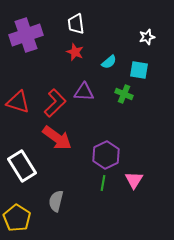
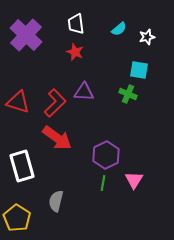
purple cross: rotated 28 degrees counterclockwise
cyan semicircle: moved 10 px right, 33 px up
green cross: moved 4 px right
white rectangle: rotated 16 degrees clockwise
